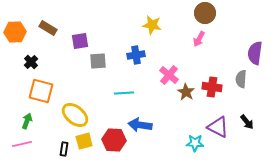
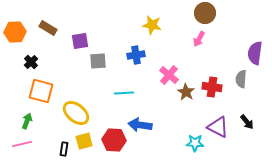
yellow ellipse: moved 1 px right, 2 px up
